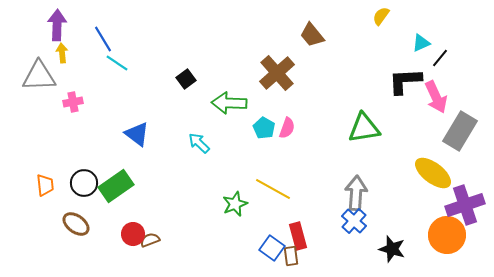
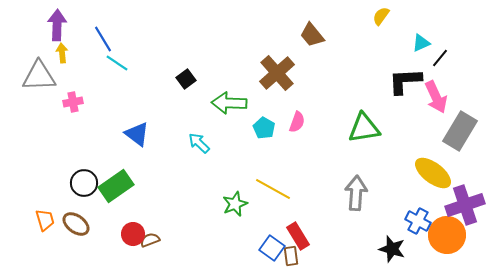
pink semicircle: moved 10 px right, 6 px up
orange trapezoid: moved 35 px down; rotated 10 degrees counterclockwise
blue cross: moved 64 px right; rotated 15 degrees counterclockwise
red rectangle: rotated 16 degrees counterclockwise
